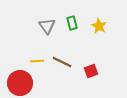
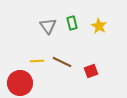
gray triangle: moved 1 px right
